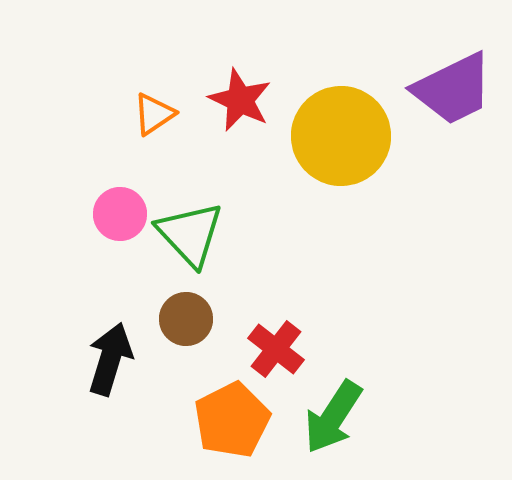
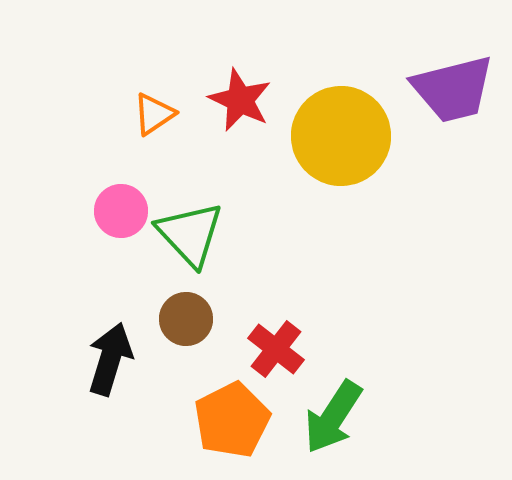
purple trapezoid: rotated 12 degrees clockwise
pink circle: moved 1 px right, 3 px up
